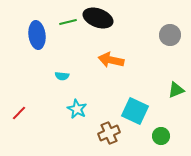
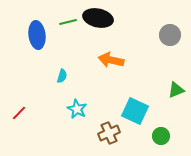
black ellipse: rotated 8 degrees counterclockwise
cyan semicircle: rotated 80 degrees counterclockwise
